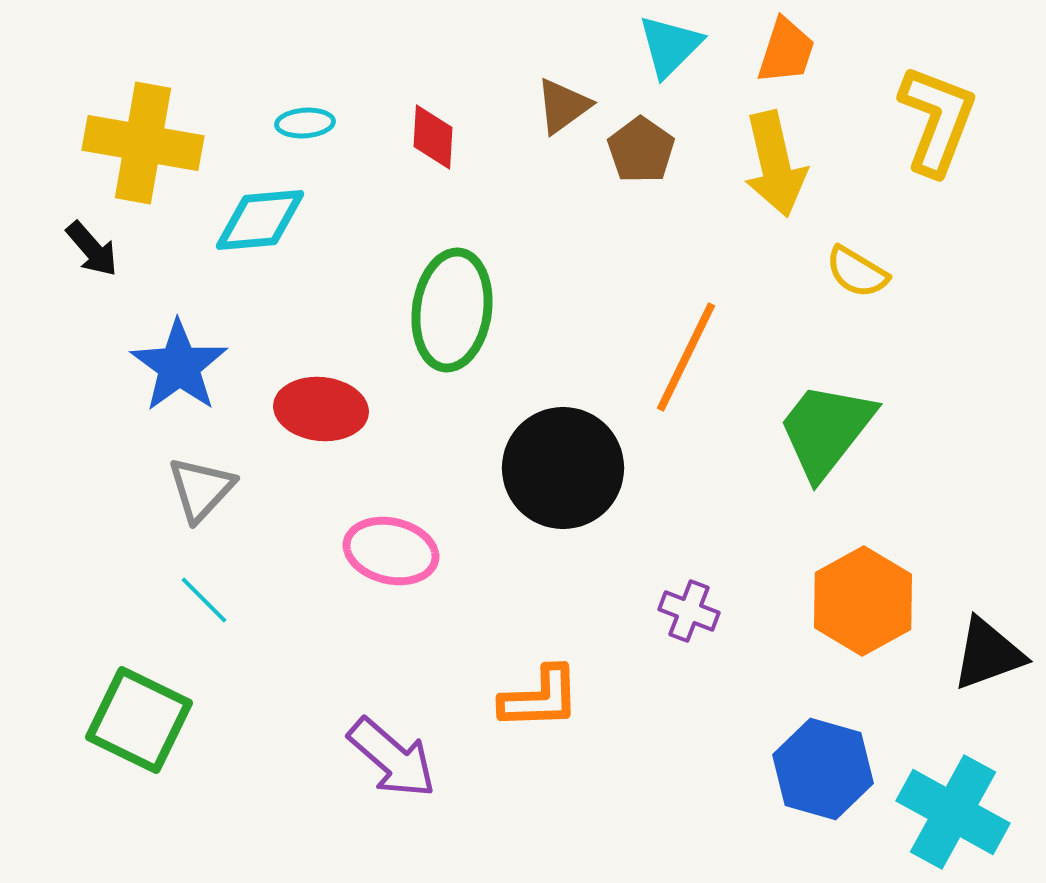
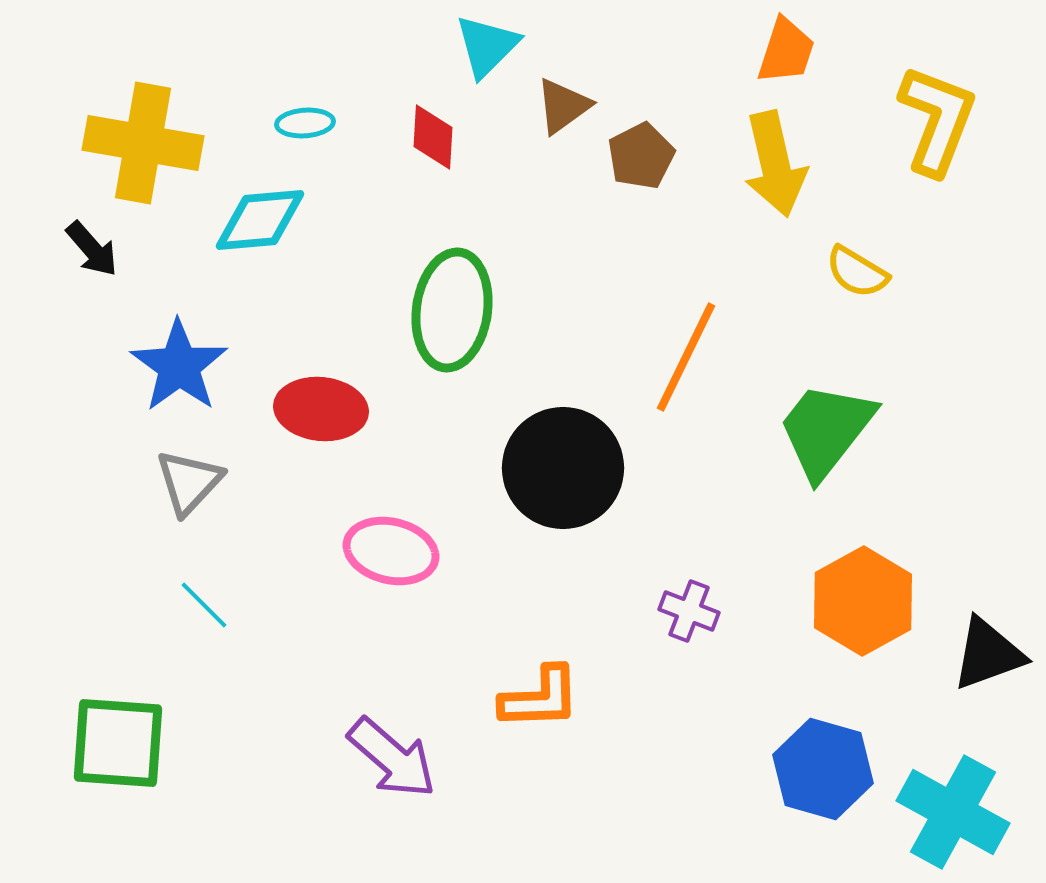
cyan triangle: moved 183 px left
brown pentagon: moved 6 px down; rotated 10 degrees clockwise
gray triangle: moved 12 px left, 7 px up
cyan line: moved 5 px down
green square: moved 21 px left, 23 px down; rotated 22 degrees counterclockwise
